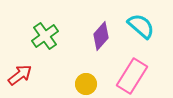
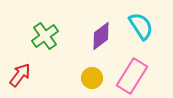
cyan semicircle: rotated 16 degrees clockwise
purple diamond: rotated 12 degrees clockwise
red arrow: rotated 15 degrees counterclockwise
yellow circle: moved 6 px right, 6 px up
